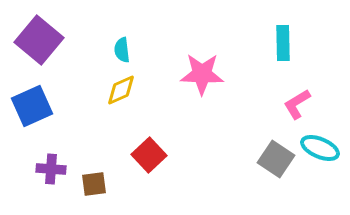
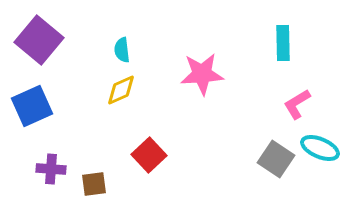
pink star: rotated 6 degrees counterclockwise
